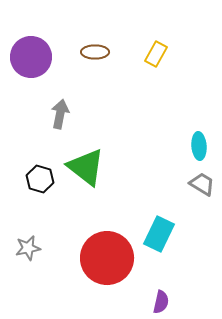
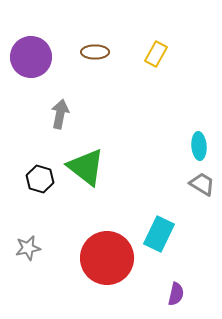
purple semicircle: moved 15 px right, 8 px up
